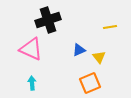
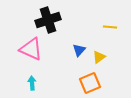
yellow line: rotated 16 degrees clockwise
blue triangle: rotated 24 degrees counterclockwise
yellow triangle: rotated 32 degrees clockwise
